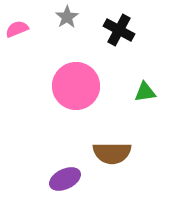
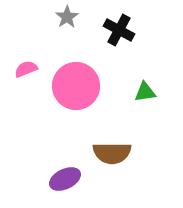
pink semicircle: moved 9 px right, 40 px down
